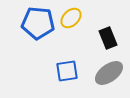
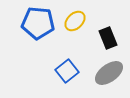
yellow ellipse: moved 4 px right, 3 px down
blue square: rotated 30 degrees counterclockwise
